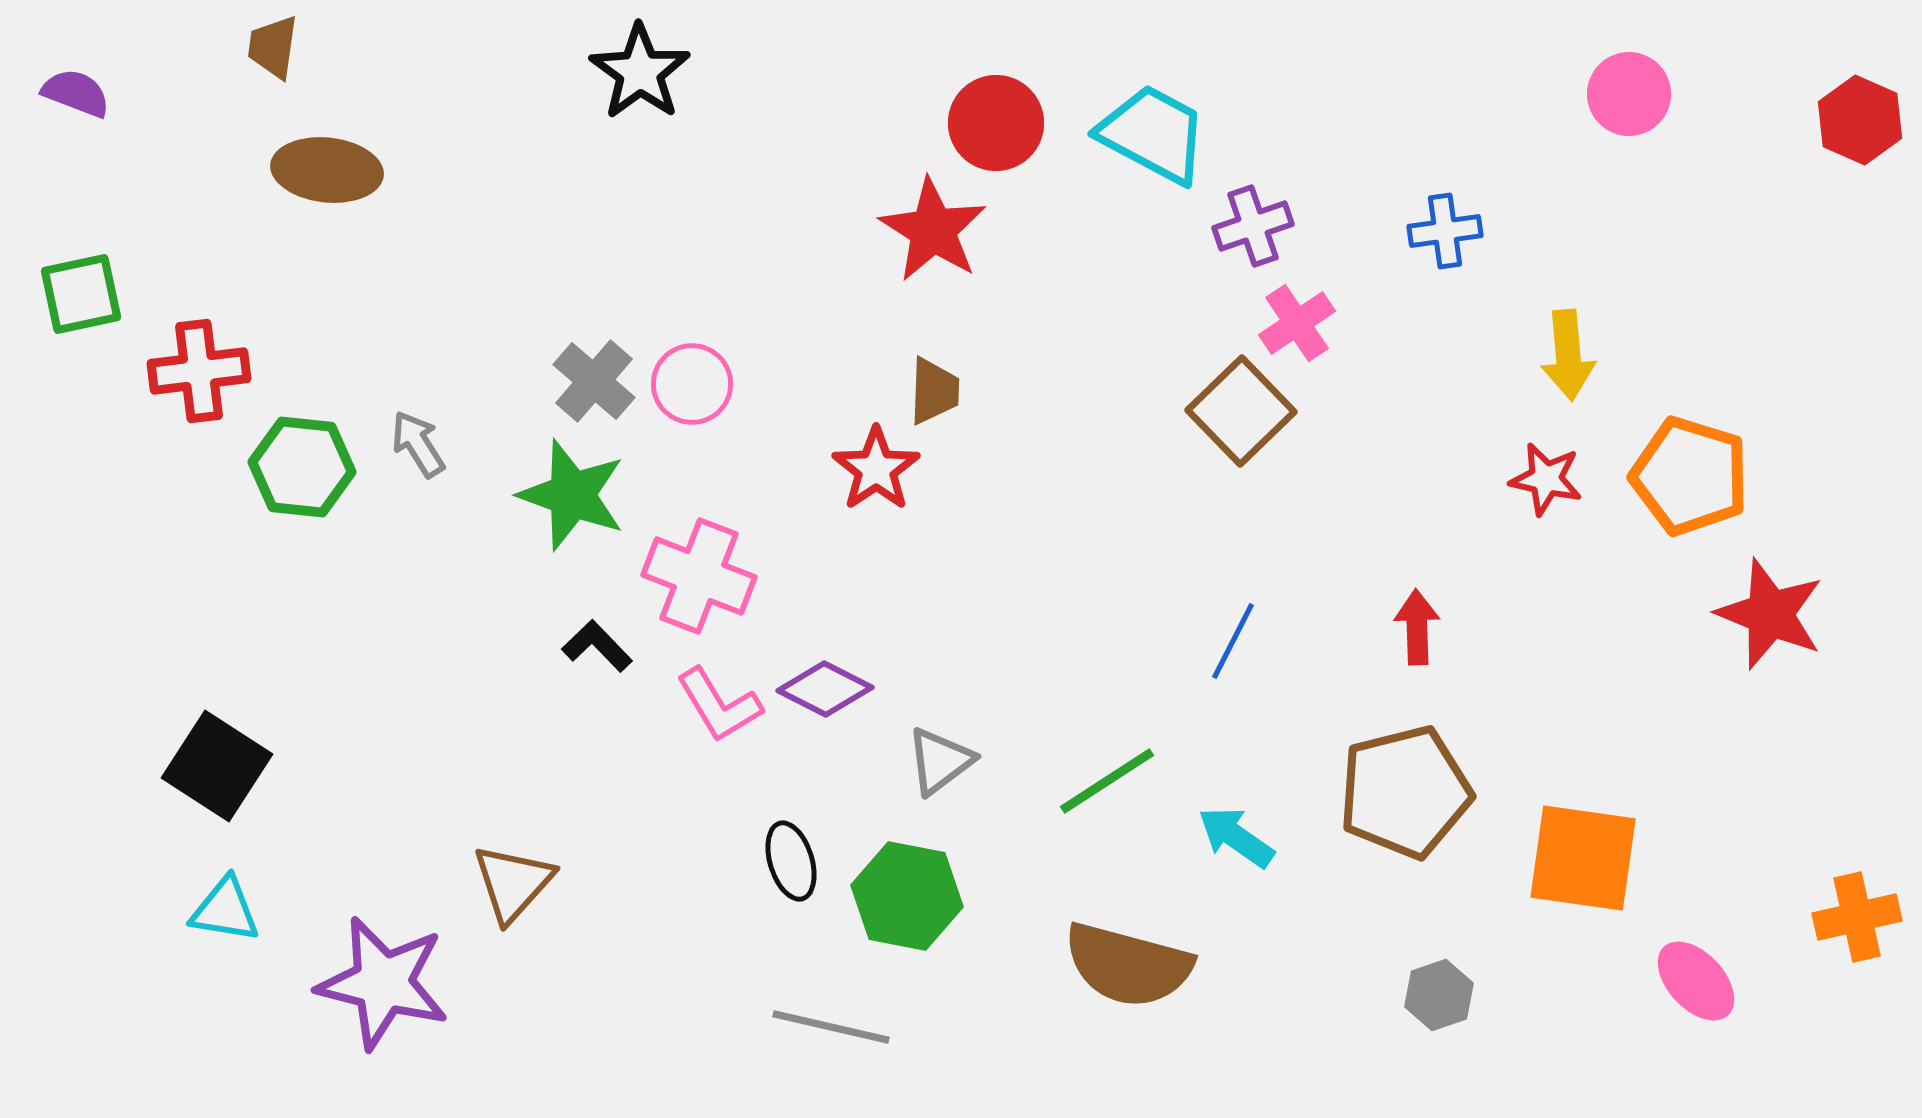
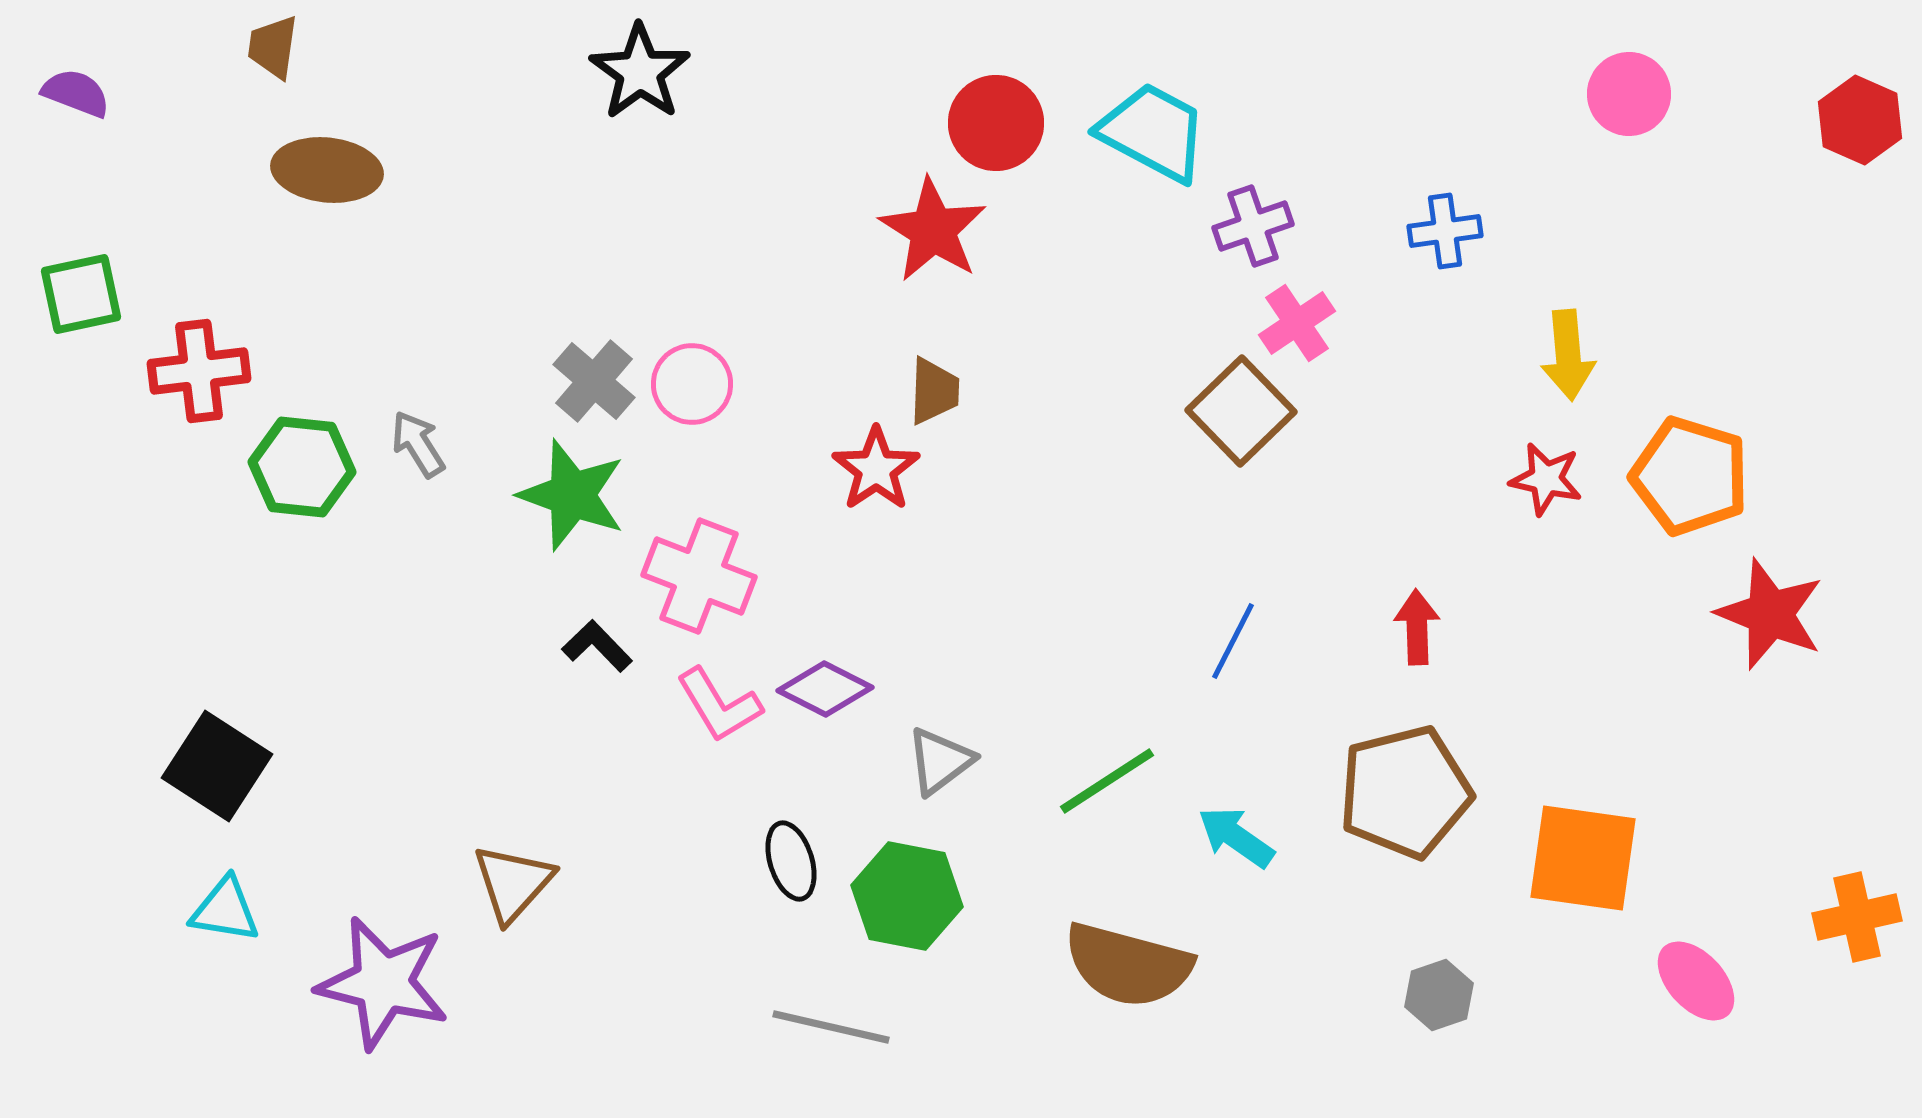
cyan trapezoid at (1153, 134): moved 2 px up
